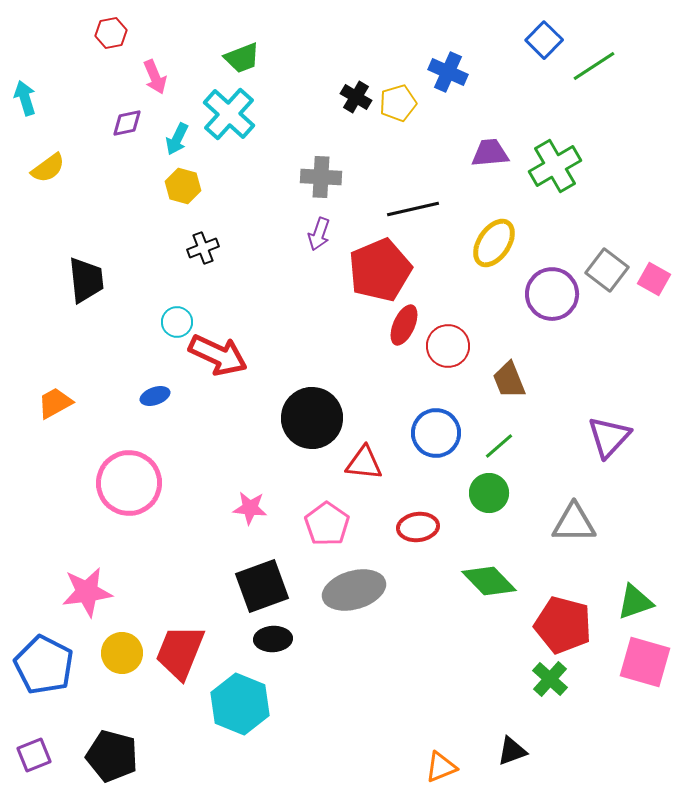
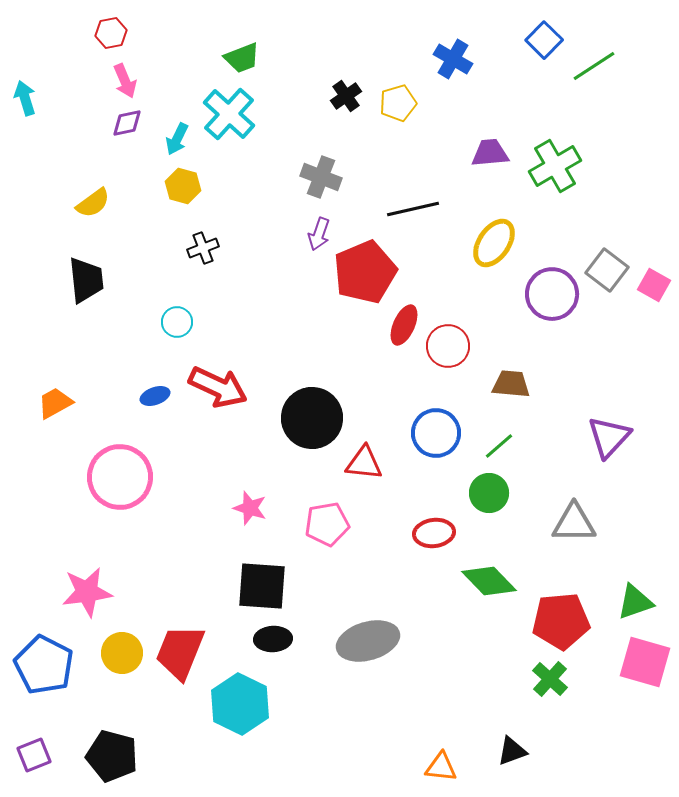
blue cross at (448, 72): moved 5 px right, 13 px up; rotated 6 degrees clockwise
pink arrow at (155, 77): moved 30 px left, 4 px down
black cross at (356, 97): moved 10 px left, 1 px up; rotated 24 degrees clockwise
yellow semicircle at (48, 168): moved 45 px right, 35 px down
gray cross at (321, 177): rotated 18 degrees clockwise
red pentagon at (380, 270): moved 15 px left, 2 px down
pink square at (654, 279): moved 6 px down
red arrow at (218, 355): moved 32 px down
brown trapezoid at (509, 380): moved 2 px right, 4 px down; rotated 117 degrees clockwise
pink circle at (129, 483): moved 9 px left, 6 px up
pink star at (250, 508): rotated 12 degrees clockwise
pink pentagon at (327, 524): rotated 27 degrees clockwise
red ellipse at (418, 527): moved 16 px right, 6 px down
black square at (262, 586): rotated 24 degrees clockwise
gray ellipse at (354, 590): moved 14 px right, 51 px down
red pentagon at (563, 625): moved 2 px left, 4 px up; rotated 20 degrees counterclockwise
cyan hexagon at (240, 704): rotated 4 degrees clockwise
orange triangle at (441, 767): rotated 28 degrees clockwise
